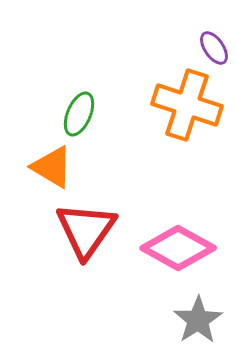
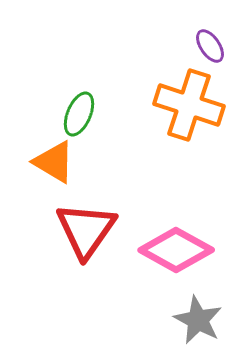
purple ellipse: moved 4 px left, 2 px up
orange cross: moved 2 px right
orange triangle: moved 2 px right, 5 px up
pink diamond: moved 2 px left, 2 px down
gray star: rotated 12 degrees counterclockwise
